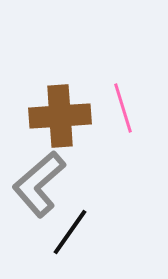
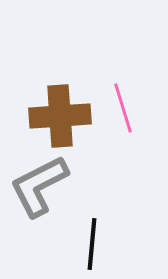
gray L-shape: moved 2 px down; rotated 14 degrees clockwise
black line: moved 22 px right, 12 px down; rotated 30 degrees counterclockwise
